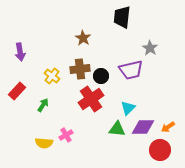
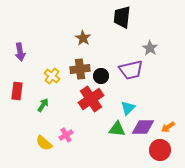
red rectangle: rotated 36 degrees counterclockwise
yellow semicircle: rotated 36 degrees clockwise
